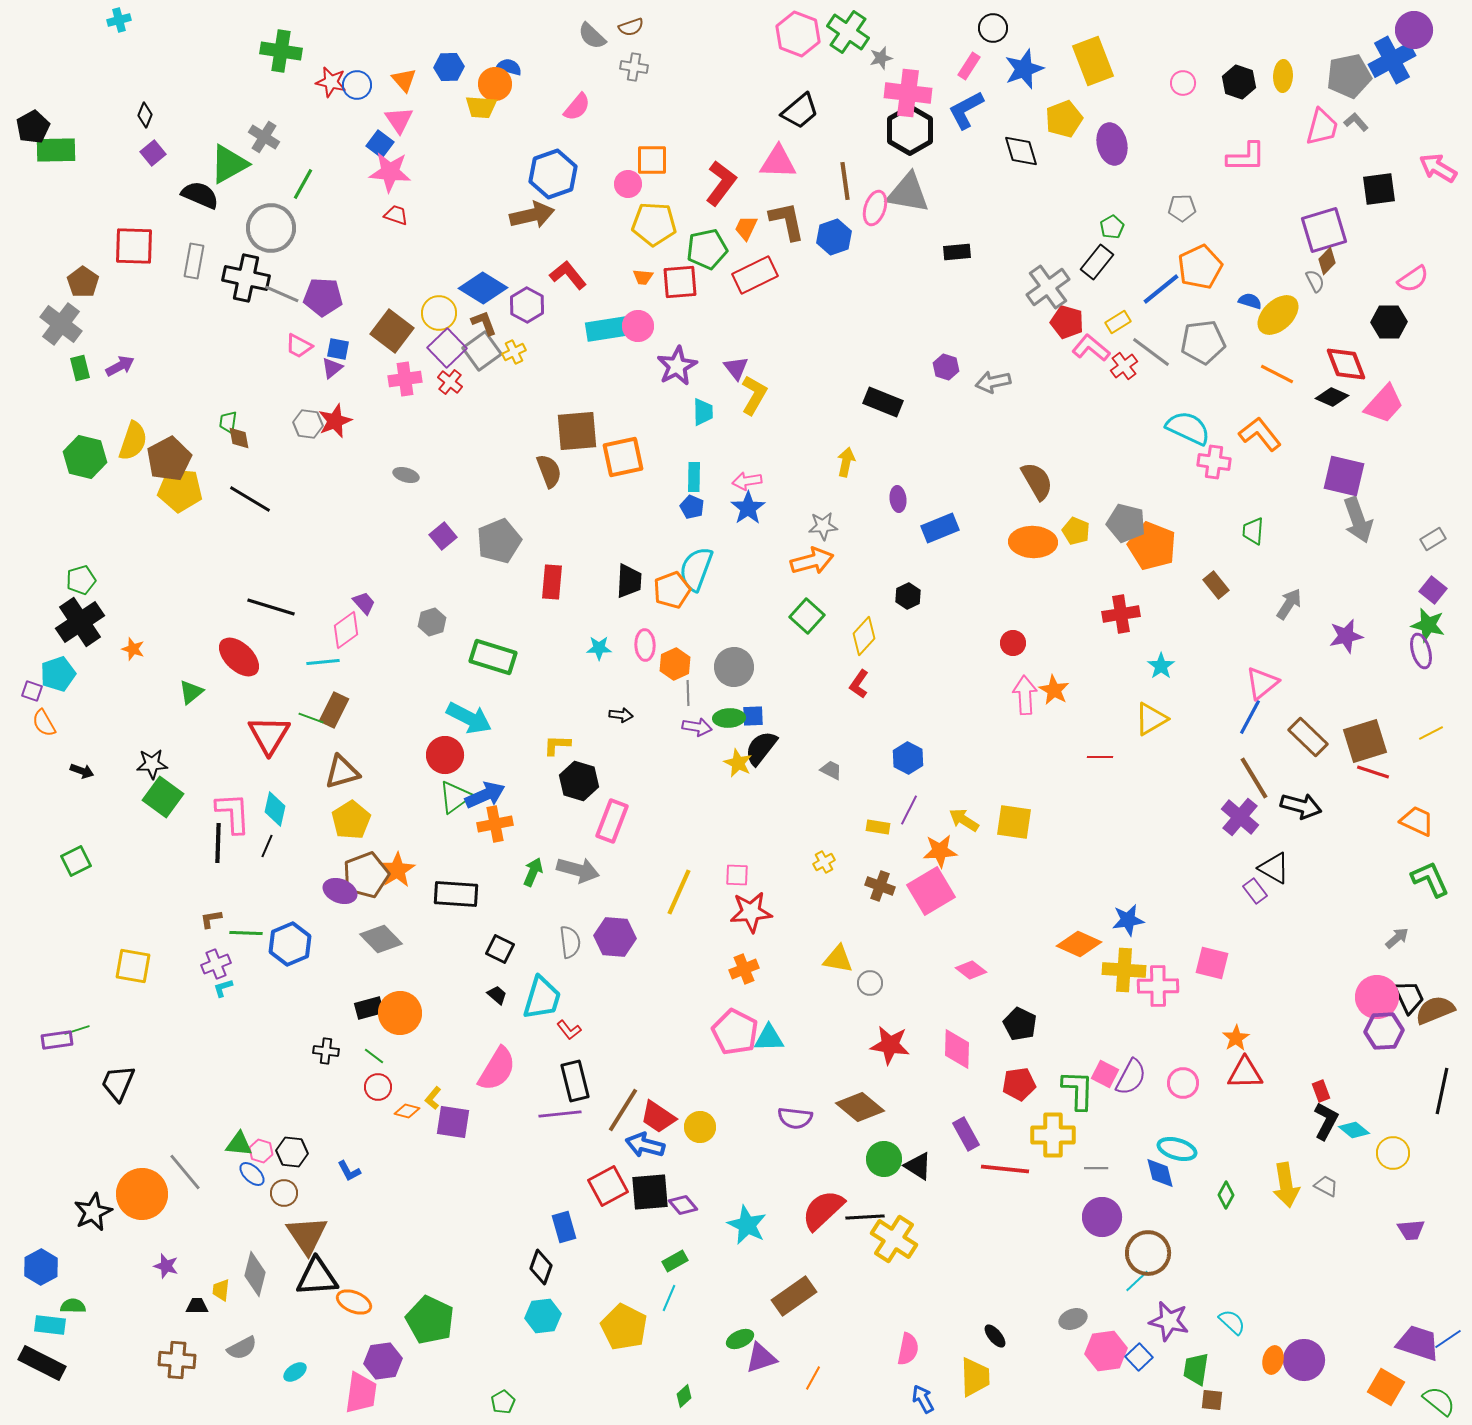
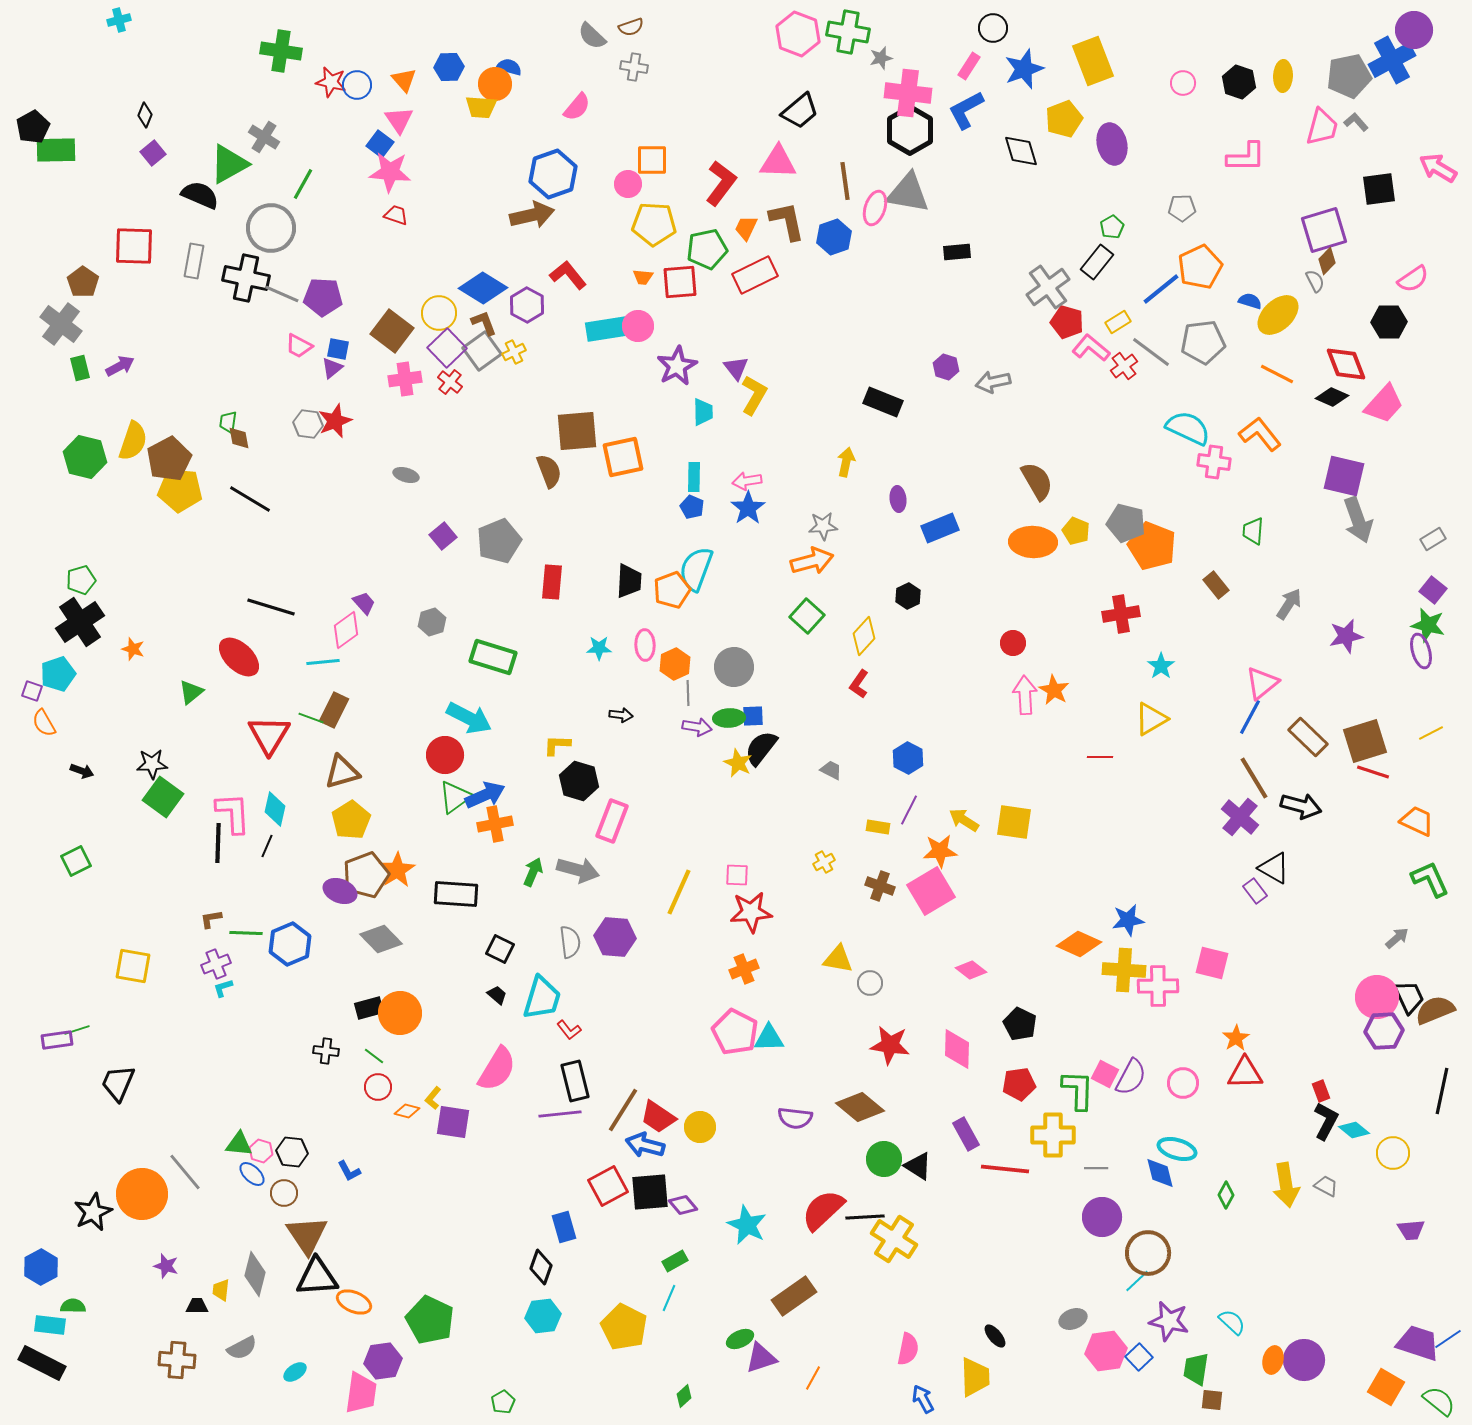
green cross at (848, 32): rotated 24 degrees counterclockwise
